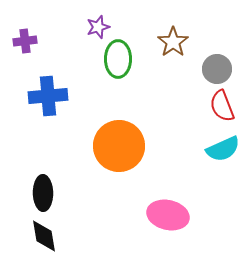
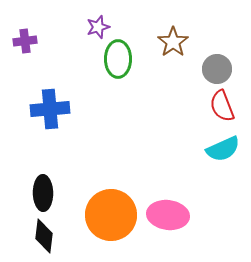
blue cross: moved 2 px right, 13 px down
orange circle: moved 8 px left, 69 px down
pink ellipse: rotated 6 degrees counterclockwise
black diamond: rotated 16 degrees clockwise
